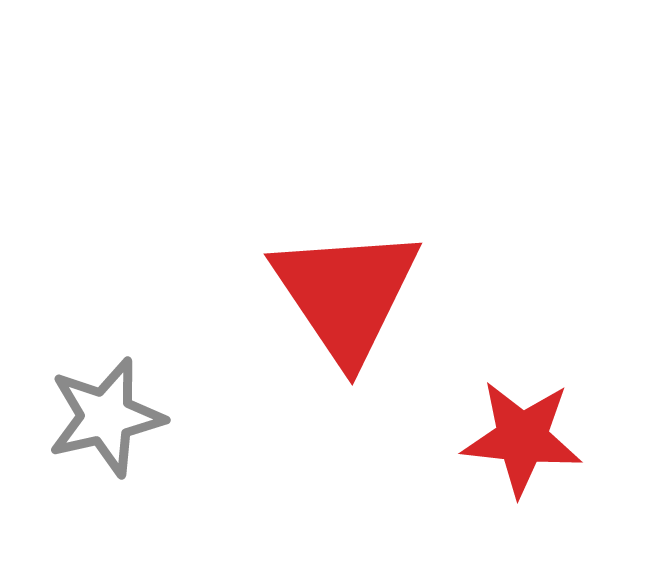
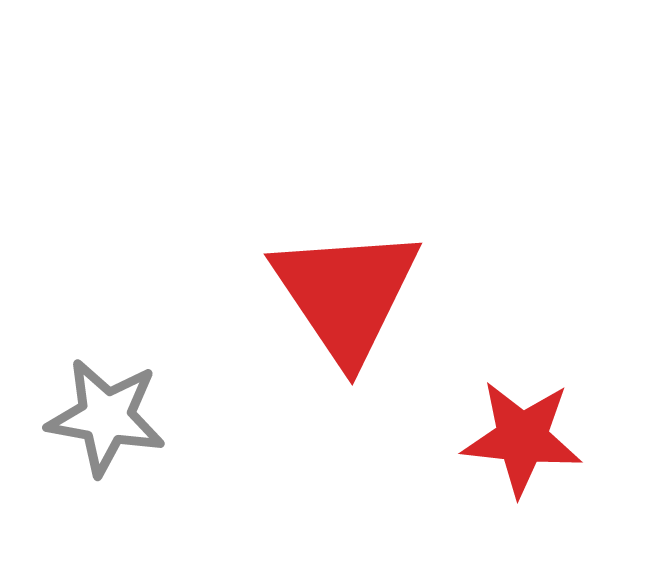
gray star: rotated 23 degrees clockwise
